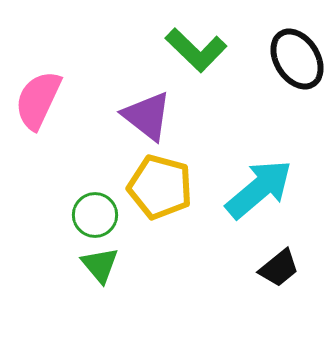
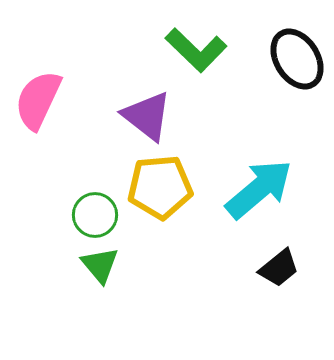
yellow pentagon: rotated 20 degrees counterclockwise
